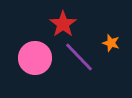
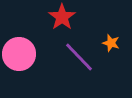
red star: moved 1 px left, 7 px up
pink circle: moved 16 px left, 4 px up
